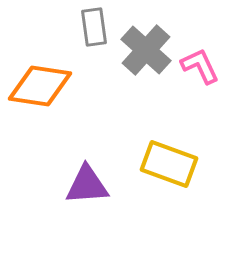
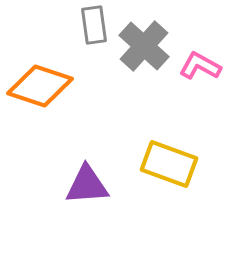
gray rectangle: moved 2 px up
gray cross: moved 2 px left, 4 px up
pink L-shape: rotated 36 degrees counterclockwise
orange diamond: rotated 10 degrees clockwise
